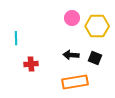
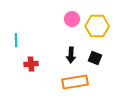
pink circle: moved 1 px down
cyan line: moved 2 px down
black arrow: rotated 91 degrees counterclockwise
